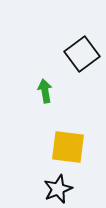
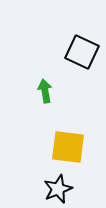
black square: moved 2 px up; rotated 28 degrees counterclockwise
